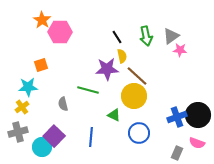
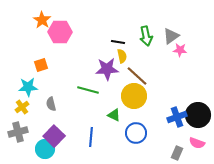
black line: moved 1 px right, 5 px down; rotated 48 degrees counterclockwise
gray semicircle: moved 12 px left
blue circle: moved 3 px left
cyan circle: moved 3 px right, 2 px down
